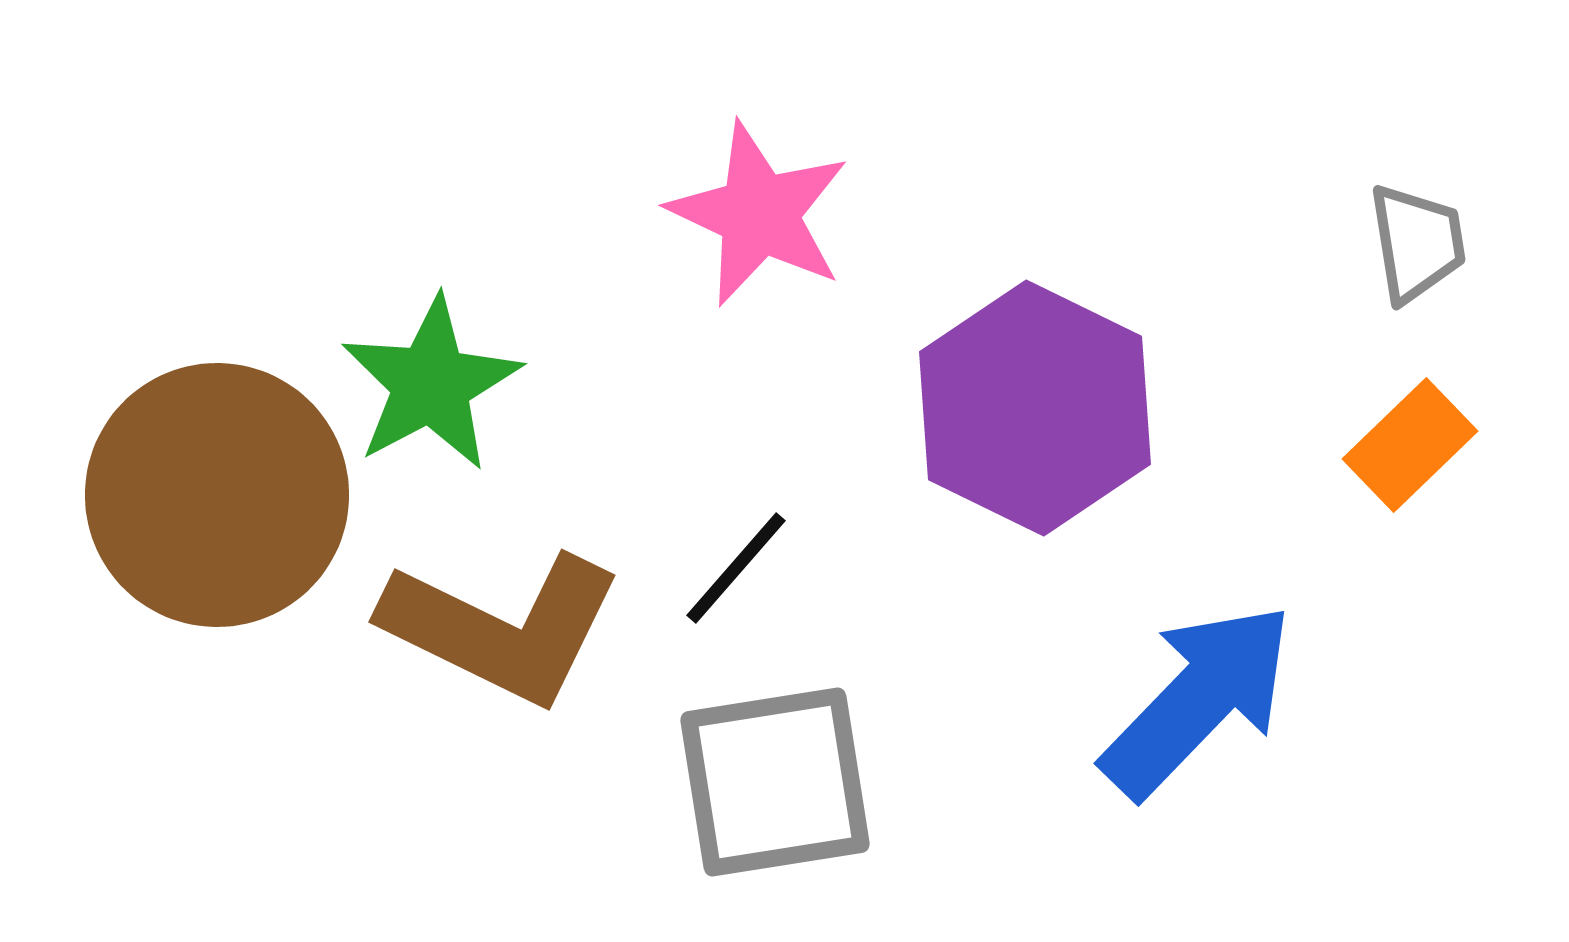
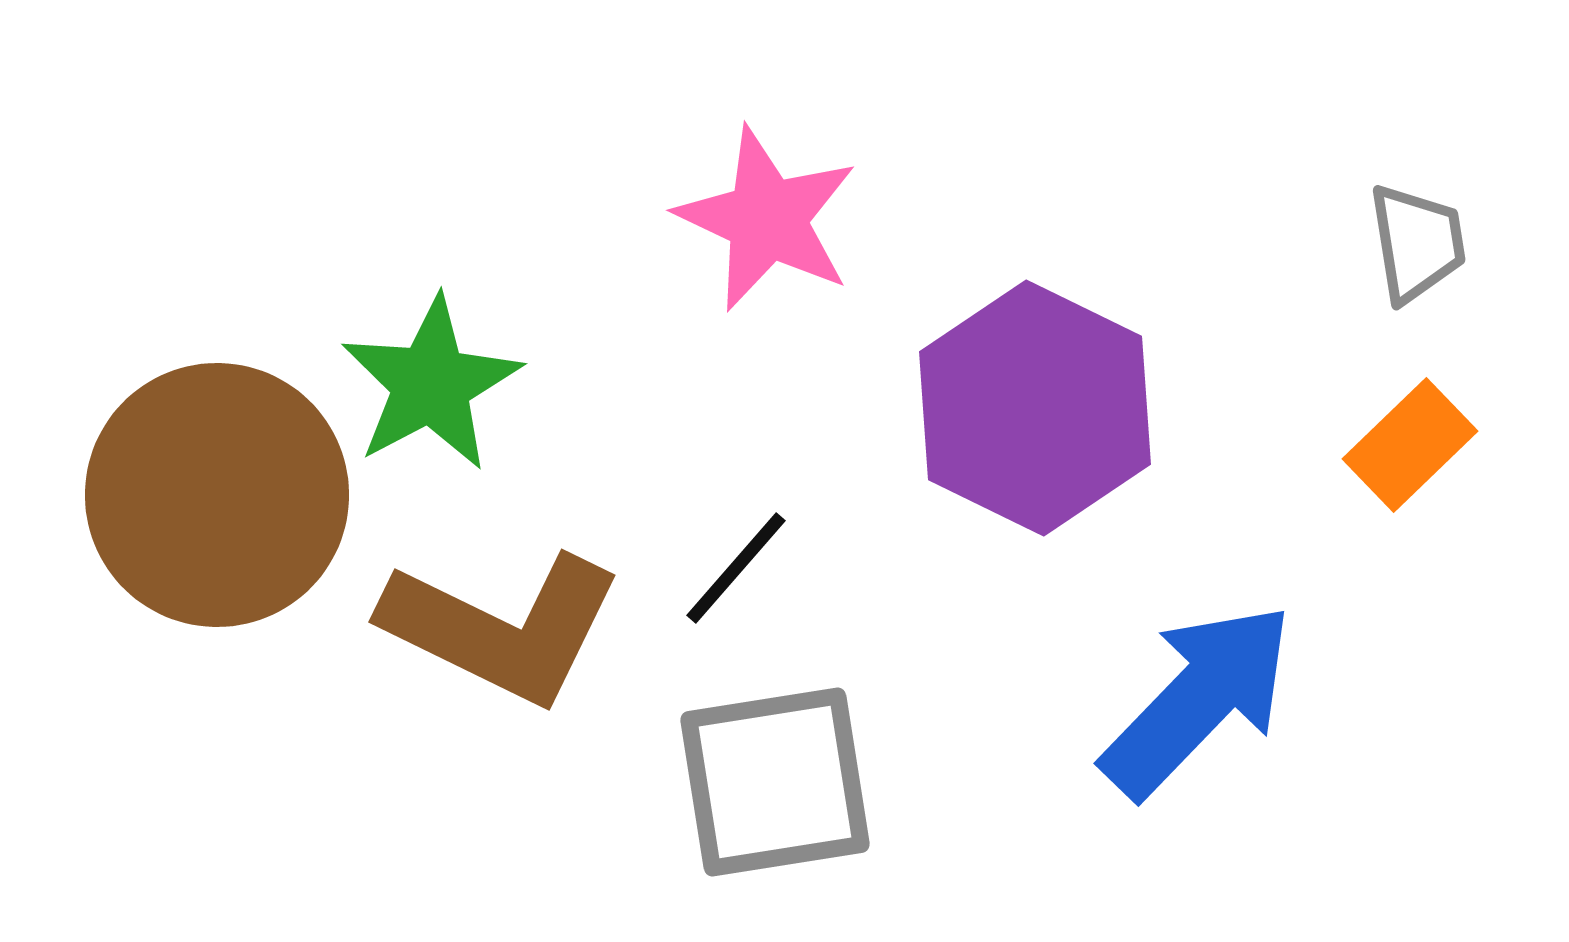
pink star: moved 8 px right, 5 px down
